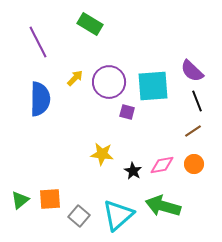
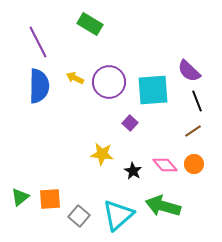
purple semicircle: moved 3 px left
yellow arrow: rotated 108 degrees counterclockwise
cyan square: moved 4 px down
blue semicircle: moved 1 px left, 13 px up
purple square: moved 3 px right, 11 px down; rotated 28 degrees clockwise
pink diamond: moved 3 px right; rotated 60 degrees clockwise
green triangle: moved 3 px up
